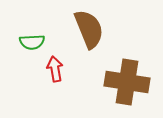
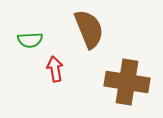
green semicircle: moved 2 px left, 2 px up
